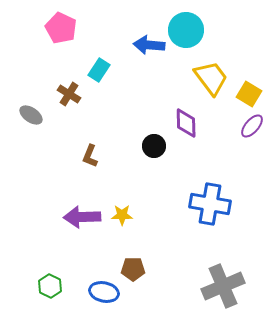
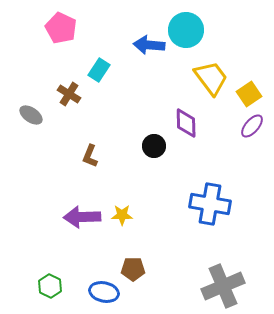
yellow square: rotated 25 degrees clockwise
